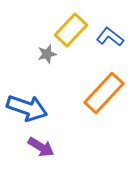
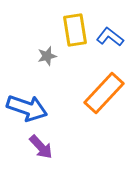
yellow rectangle: moved 4 px right; rotated 52 degrees counterclockwise
gray star: moved 2 px down
purple arrow: rotated 16 degrees clockwise
